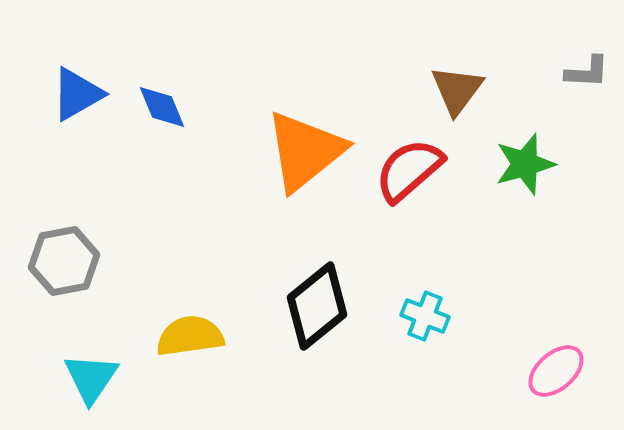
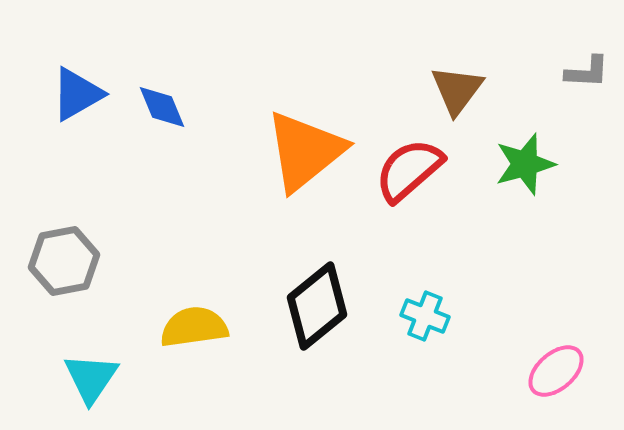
yellow semicircle: moved 4 px right, 9 px up
